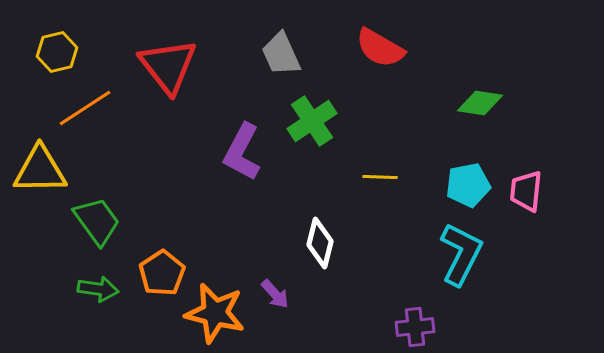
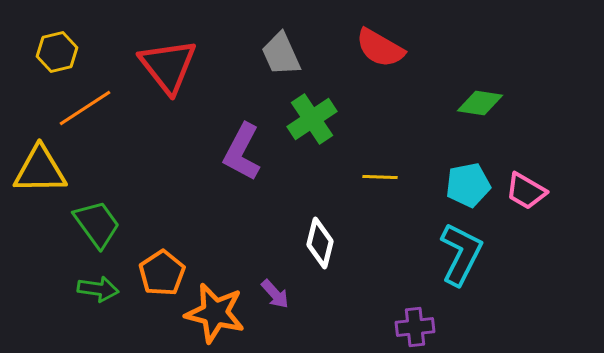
green cross: moved 2 px up
pink trapezoid: rotated 66 degrees counterclockwise
green trapezoid: moved 3 px down
